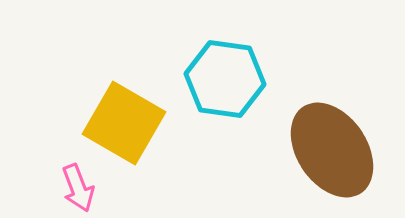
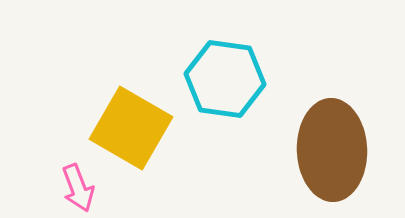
yellow square: moved 7 px right, 5 px down
brown ellipse: rotated 32 degrees clockwise
